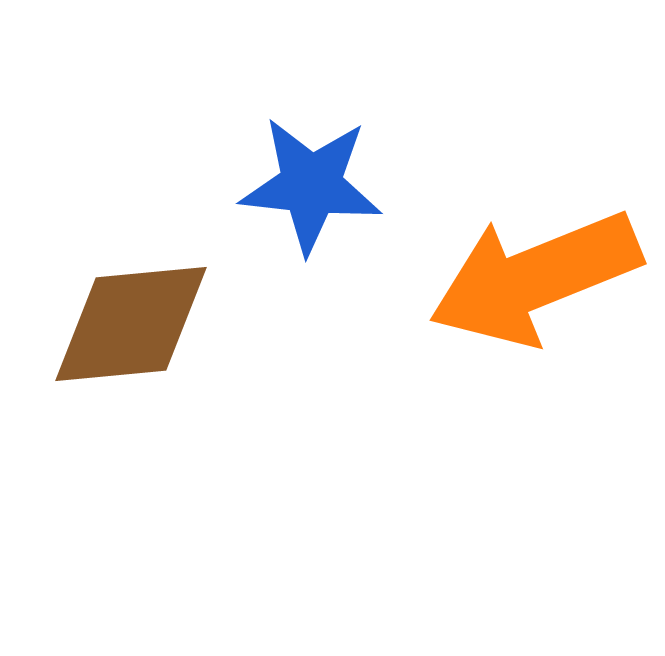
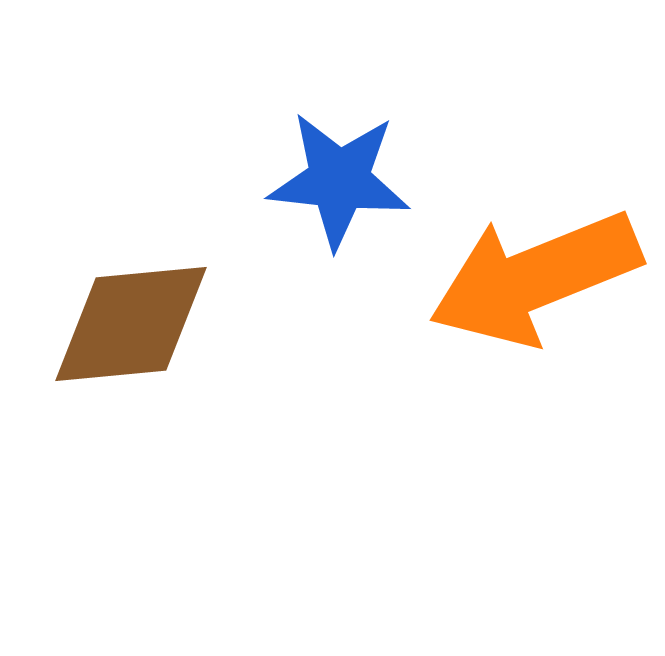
blue star: moved 28 px right, 5 px up
